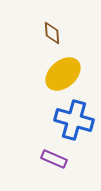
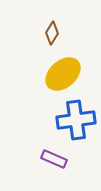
brown diamond: rotated 35 degrees clockwise
blue cross: moved 2 px right; rotated 24 degrees counterclockwise
